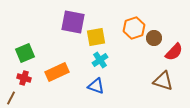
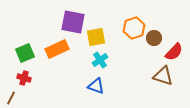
orange rectangle: moved 23 px up
brown triangle: moved 5 px up
